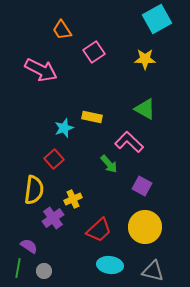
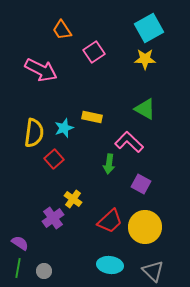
cyan square: moved 8 px left, 9 px down
green arrow: rotated 48 degrees clockwise
purple square: moved 1 px left, 2 px up
yellow semicircle: moved 57 px up
yellow cross: rotated 30 degrees counterclockwise
red trapezoid: moved 11 px right, 9 px up
purple semicircle: moved 9 px left, 3 px up
gray triangle: rotated 30 degrees clockwise
